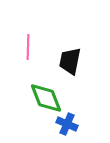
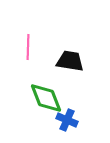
black trapezoid: rotated 88 degrees clockwise
blue cross: moved 4 px up
